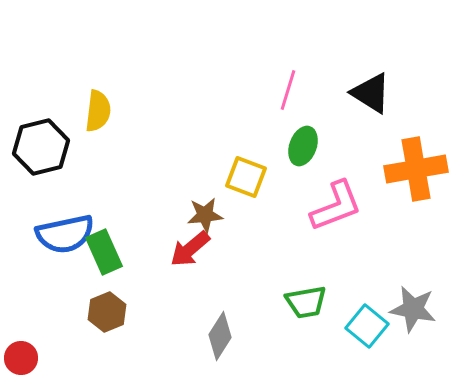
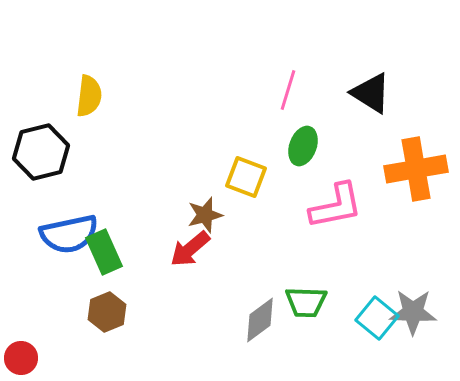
yellow semicircle: moved 9 px left, 15 px up
black hexagon: moved 5 px down
pink L-shape: rotated 10 degrees clockwise
brown star: rotated 9 degrees counterclockwise
blue semicircle: moved 4 px right
green trapezoid: rotated 12 degrees clockwise
gray star: moved 3 px down; rotated 9 degrees counterclockwise
cyan square: moved 10 px right, 8 px up
gray diamond: moved 40 px right, 16 px up; rotated 21 degrees clockwise
